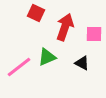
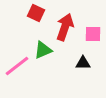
pink square: moved 1 px left
green triangle: moved 4 px left, 7 px up
black triangle: moved 1 px right; rotated 28 degrees counterclockwise
pink line: moved 2 px left, 1 px up
